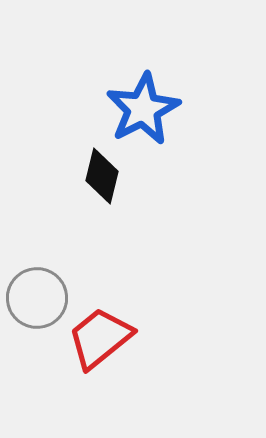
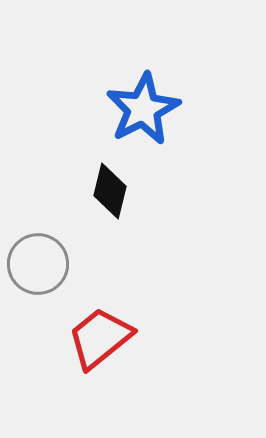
black diamond: moved 8 px right, 15 px down
gray circle: moved 1 px right, 34 px up
